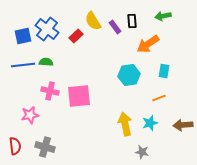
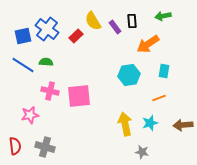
blue line: rotated 40 degrees clockwise
